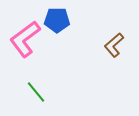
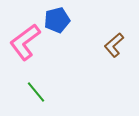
blue pentagon: rotated 15 degrees counterclockwise
pink L-shape: moved 3 px down
